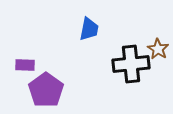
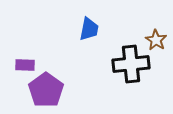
brown star: moved 2 px left, 9 px up
